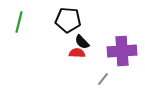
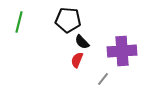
red semicircle: moved 7 px down; rotated 70 degrees counterclockwise
